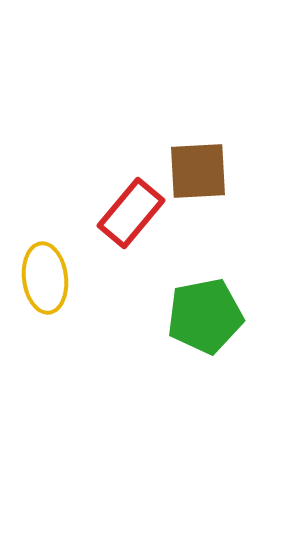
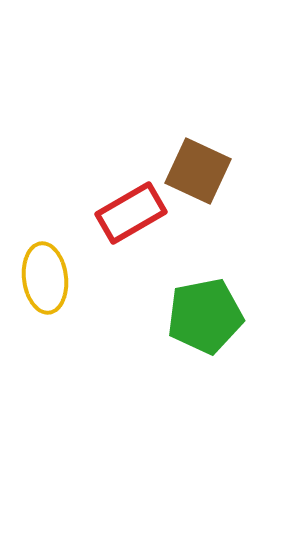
brown square: rotated 28 degrees clockwise
red rectangle: rotated 20 degrees clockwise
